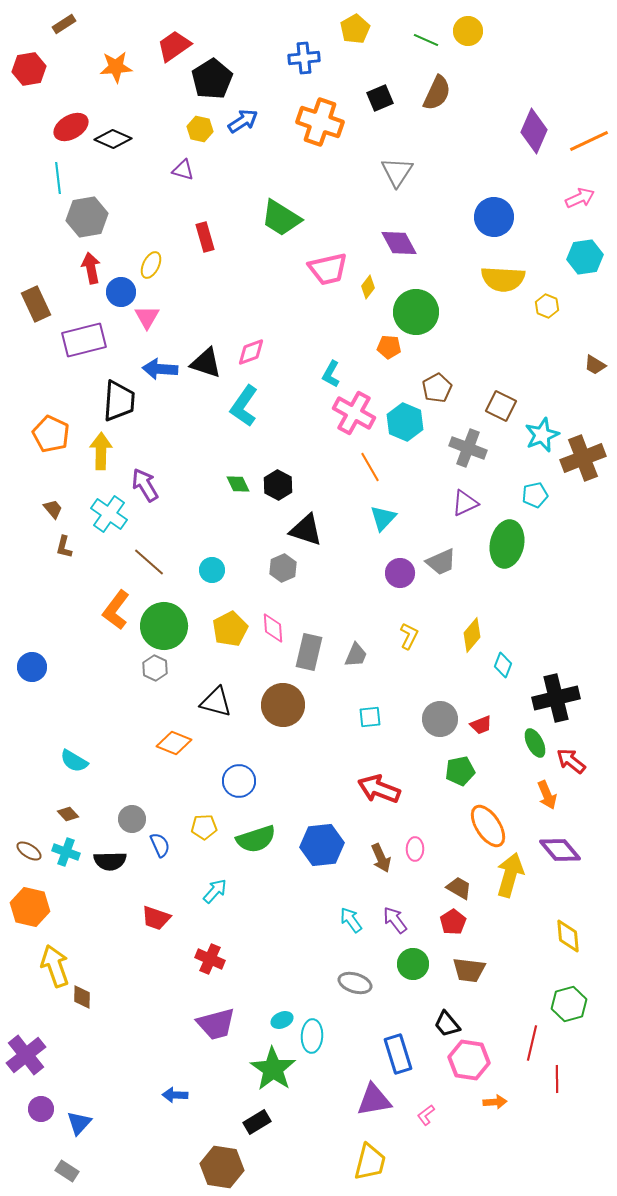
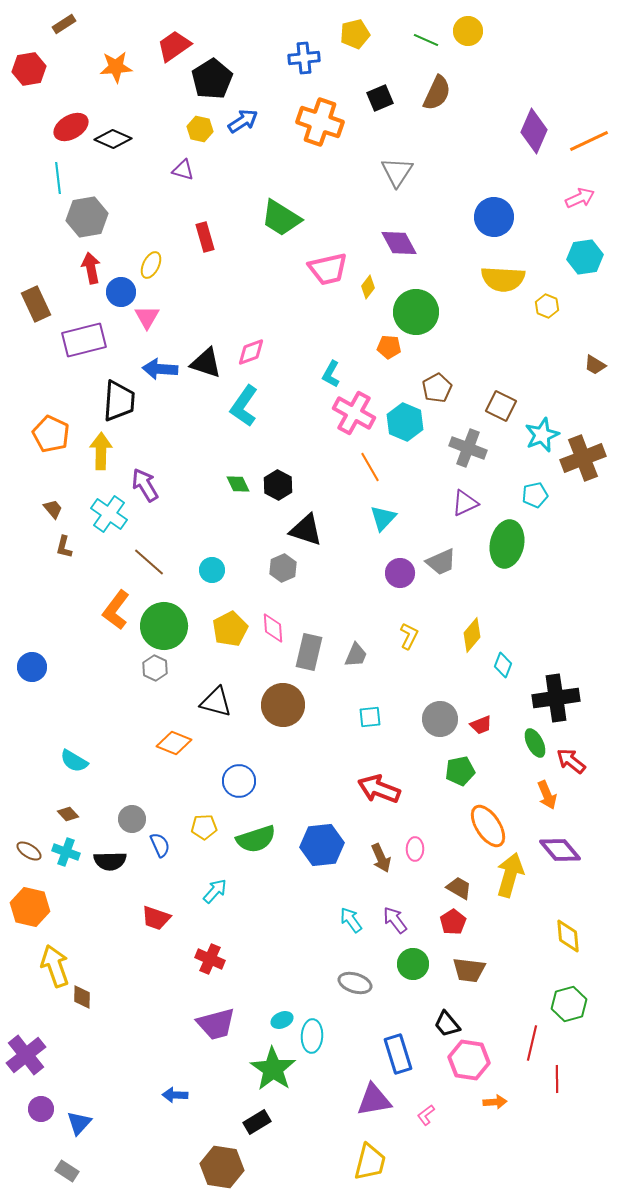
yellow pentagon at (355, 29): moved 5 px down; rotated 16 degrees clockwise
black cross at (556, 698): rotated 6 degrees clockwise
